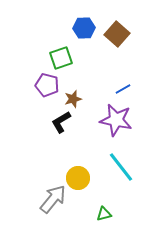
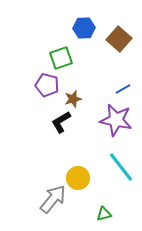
brown square: moved 2 px right, 5 px down
